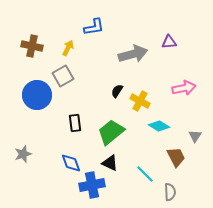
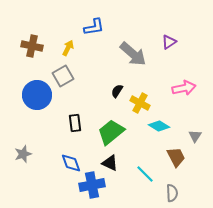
purple triangle: rotated 28 degrees counterclockwise
gray arrow: rotated 56 degrees clockwise
yellow cross: moved 2 px down
gray semicircle: moved 2 px right, 1 px down
